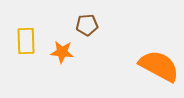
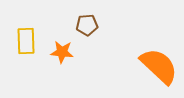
orange semicircle: rotated 15 degrees clockwise
